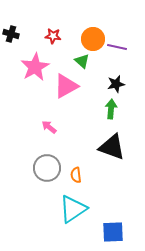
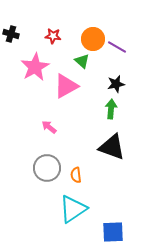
purple line: rotated 18 degrees clockwise
